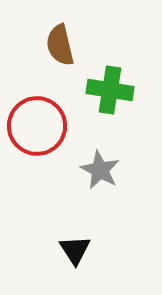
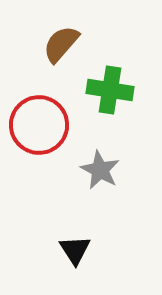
brown semicircle: moved 1 px right, 1 px up; rotated 54 degrees clockwise
red circle: moved 2 px right, 1 px up
